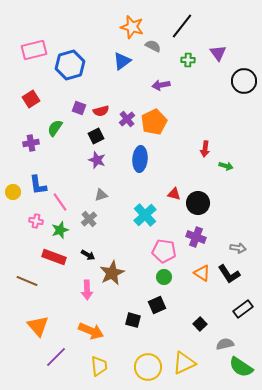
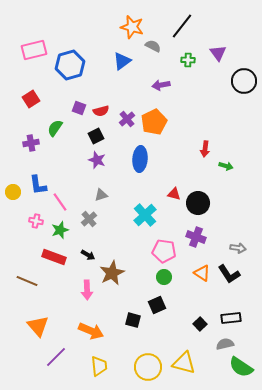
black rectangle at (243, 309): moved 12 px left, 9 px down; rotated 30 degrees clockwise
yellow triangle at (184, 363): rotated 40 degrees clockwise
